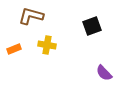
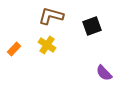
brown L-shape: moved 20 px right
yellow cross: rotated 24 degrees clockwise
orange rectangle: rotated 24 degrees counterclockwise
